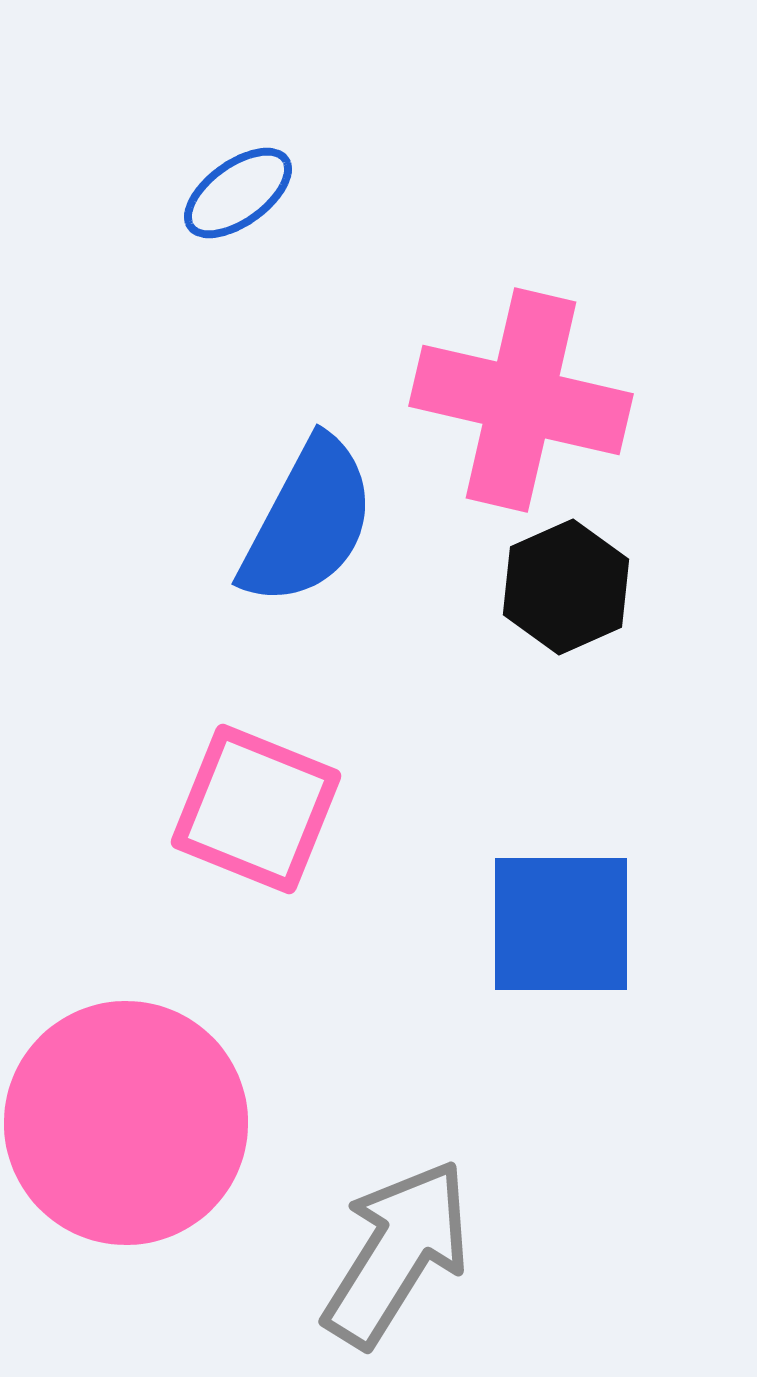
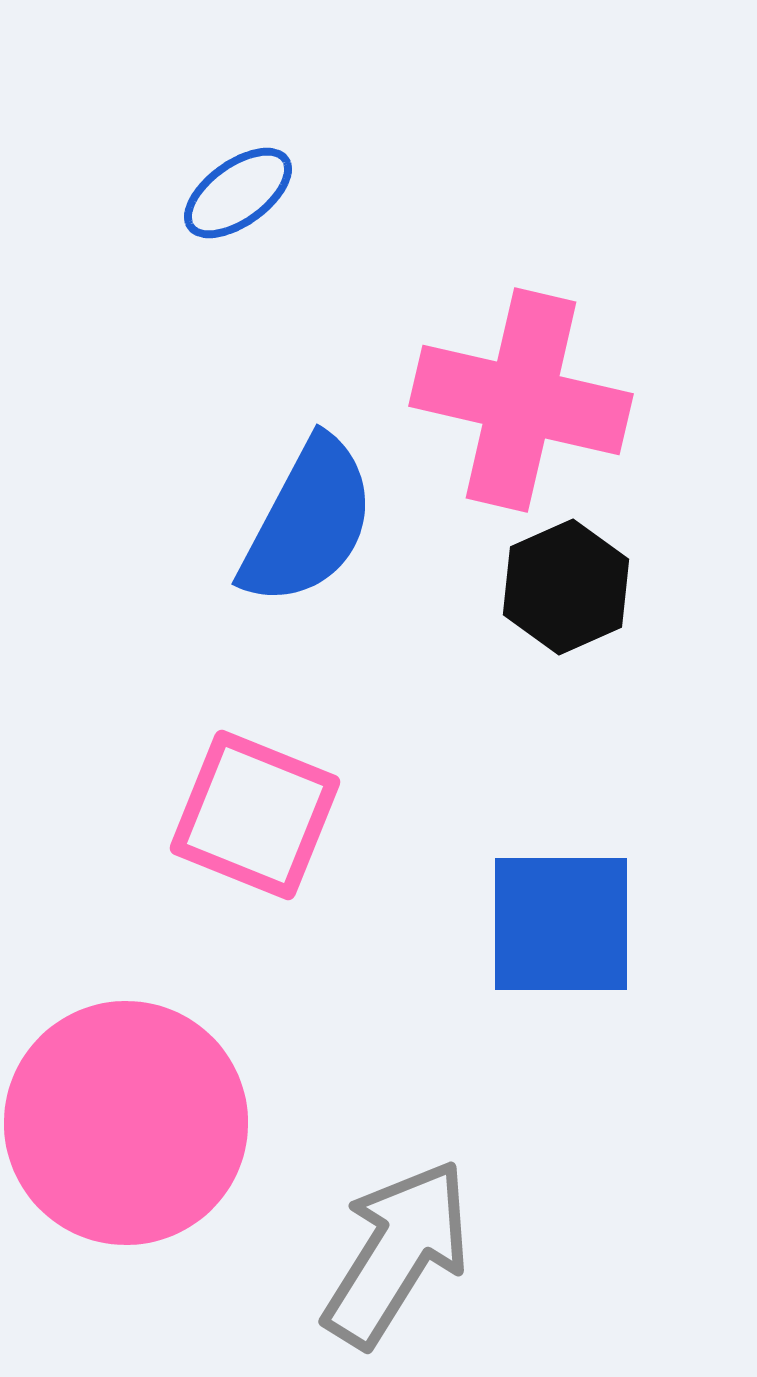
pink square: moved 1 px left, 6 px down
